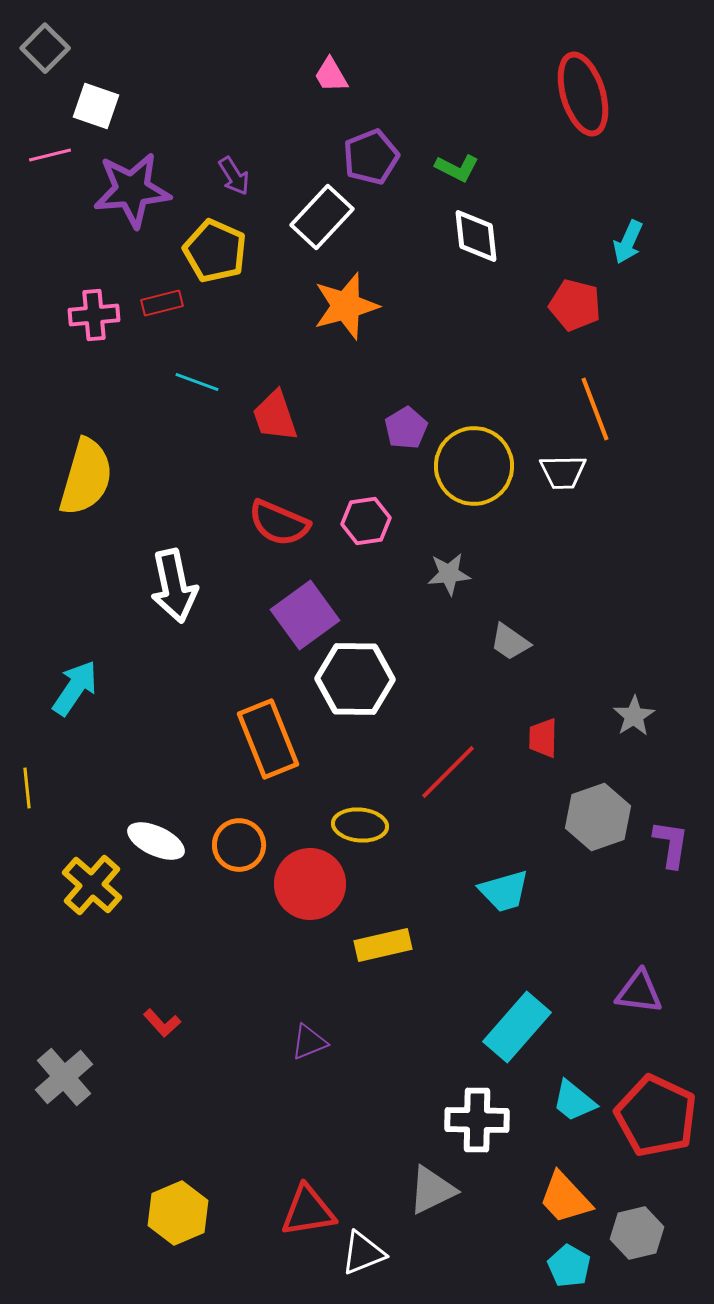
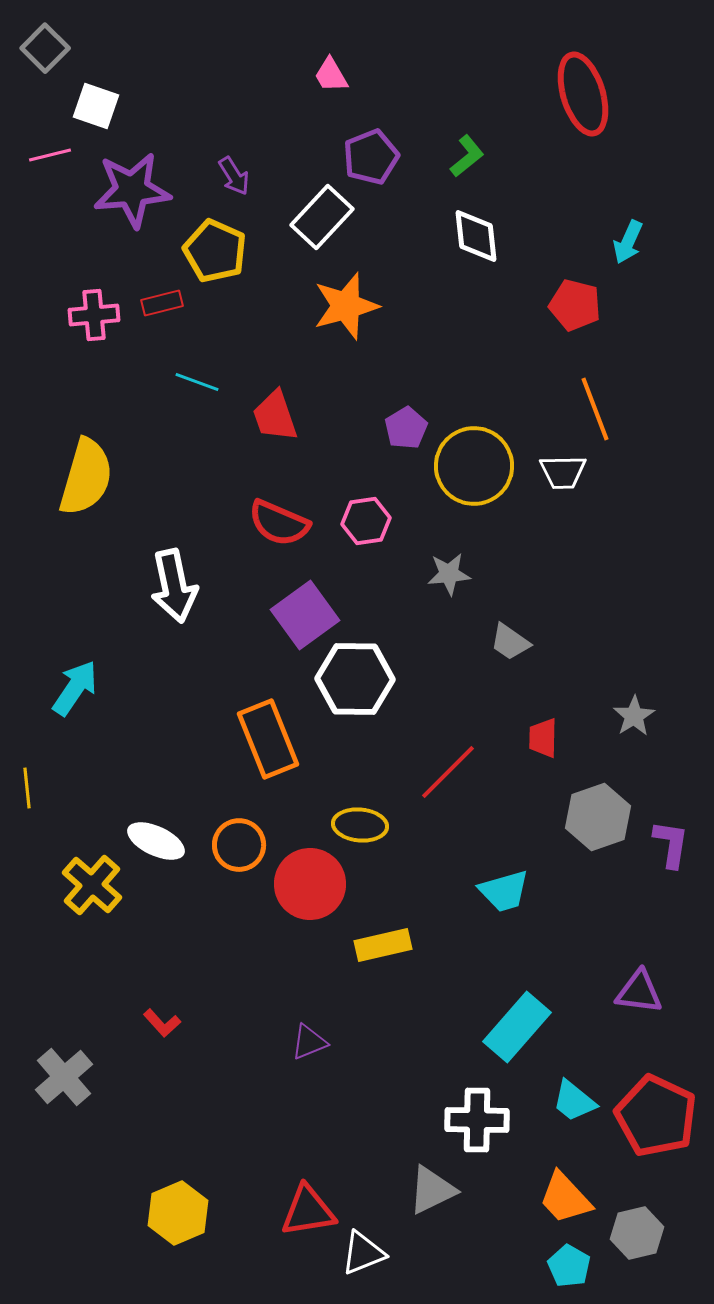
green L-shape at (457, 168): moved 10 px right, 12 px up; rotated 66 degrees counterclockwise
